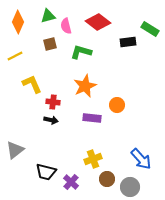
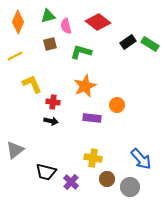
green rectangle: moved 15 px down
black rectangle: rotated 28 degrees counterclockwise
black arrow: moved 1 px down
yellow cross: moved 1 px up; rotated 30 degrees clockwise
